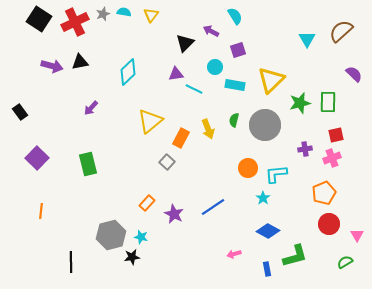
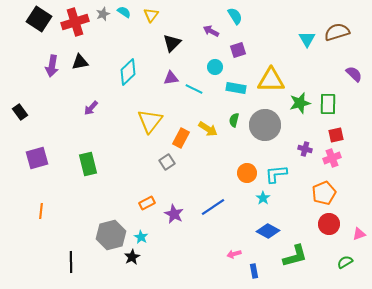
cyan semicircle at (124, 12): rotated 24 degrees clockwise
red cross at (75, 22): rotated 8 degrees clockwise
brown semicircle at (341, 31): moved 4 px left, 1 px down; rotated 25 degrees clockwise
black triangle at (185, 43): moved 13 px left
purple arrow at (52, 66): rotated 85 degrees clockwise
purple triangle at (176, 74): moved 5 px left, 4 px down
yellow triangle at (271, 80): rotated 44 degrees clockwise
cyan rectangle at (235, 85): moved 1 px right, 3 px down
green rectangle at (328, 102): moved 2 px down
yellow triangle at (150, 121): rotated 12 degrees counterclockwise
yellow arrow at (208, 129): rotated 36 degrees counterclockwise
purple cross at (305, 149): rotated 24 degrees clockwise
purple square at (37, 158): rotated 30 degrees clockwise
gray square at (167, 162): rotated 14 degrees clockwise
orange circle at (248, 168): moved 1 px left, 5 px down
orange rectangle at (147, 203): rotated 21 degrees clockwise
pink triangle at (357, 235): moved 2 px right, 1 px up; rotated 40 degrees clockwise
cyan star at (141, 237): rotated 16 degrees clockwise
black star at (132, 257): rotated 21 degrees counterclockwise
blue rectangle at (267, 269): moved 13 px left, 2 px down
